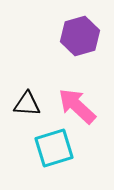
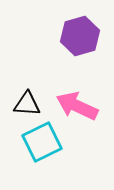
pink arrow: rotated 18 degrees counterclockwise
cyan square: moved 12 px left, 6 px up; rotated 9 degrees counterclockwise
